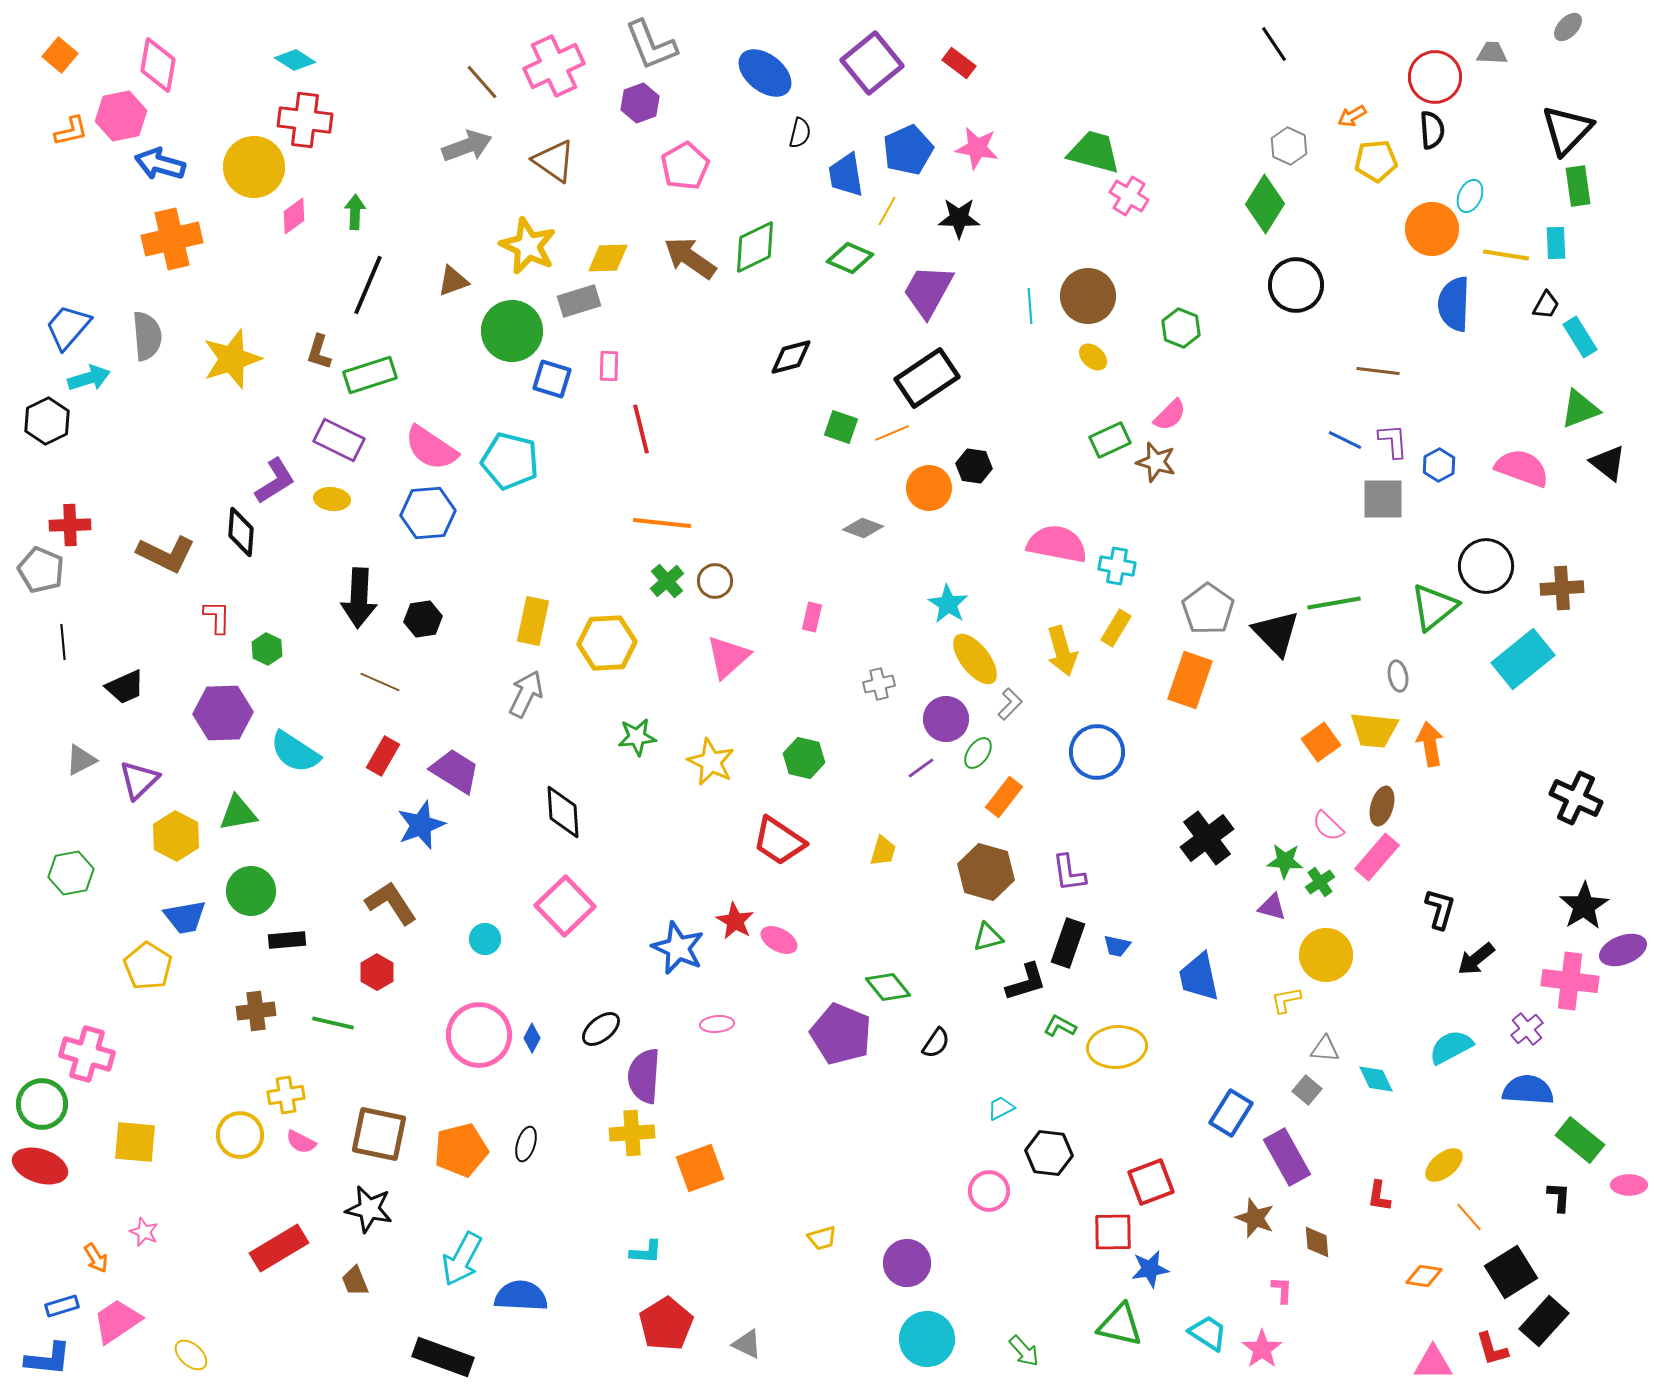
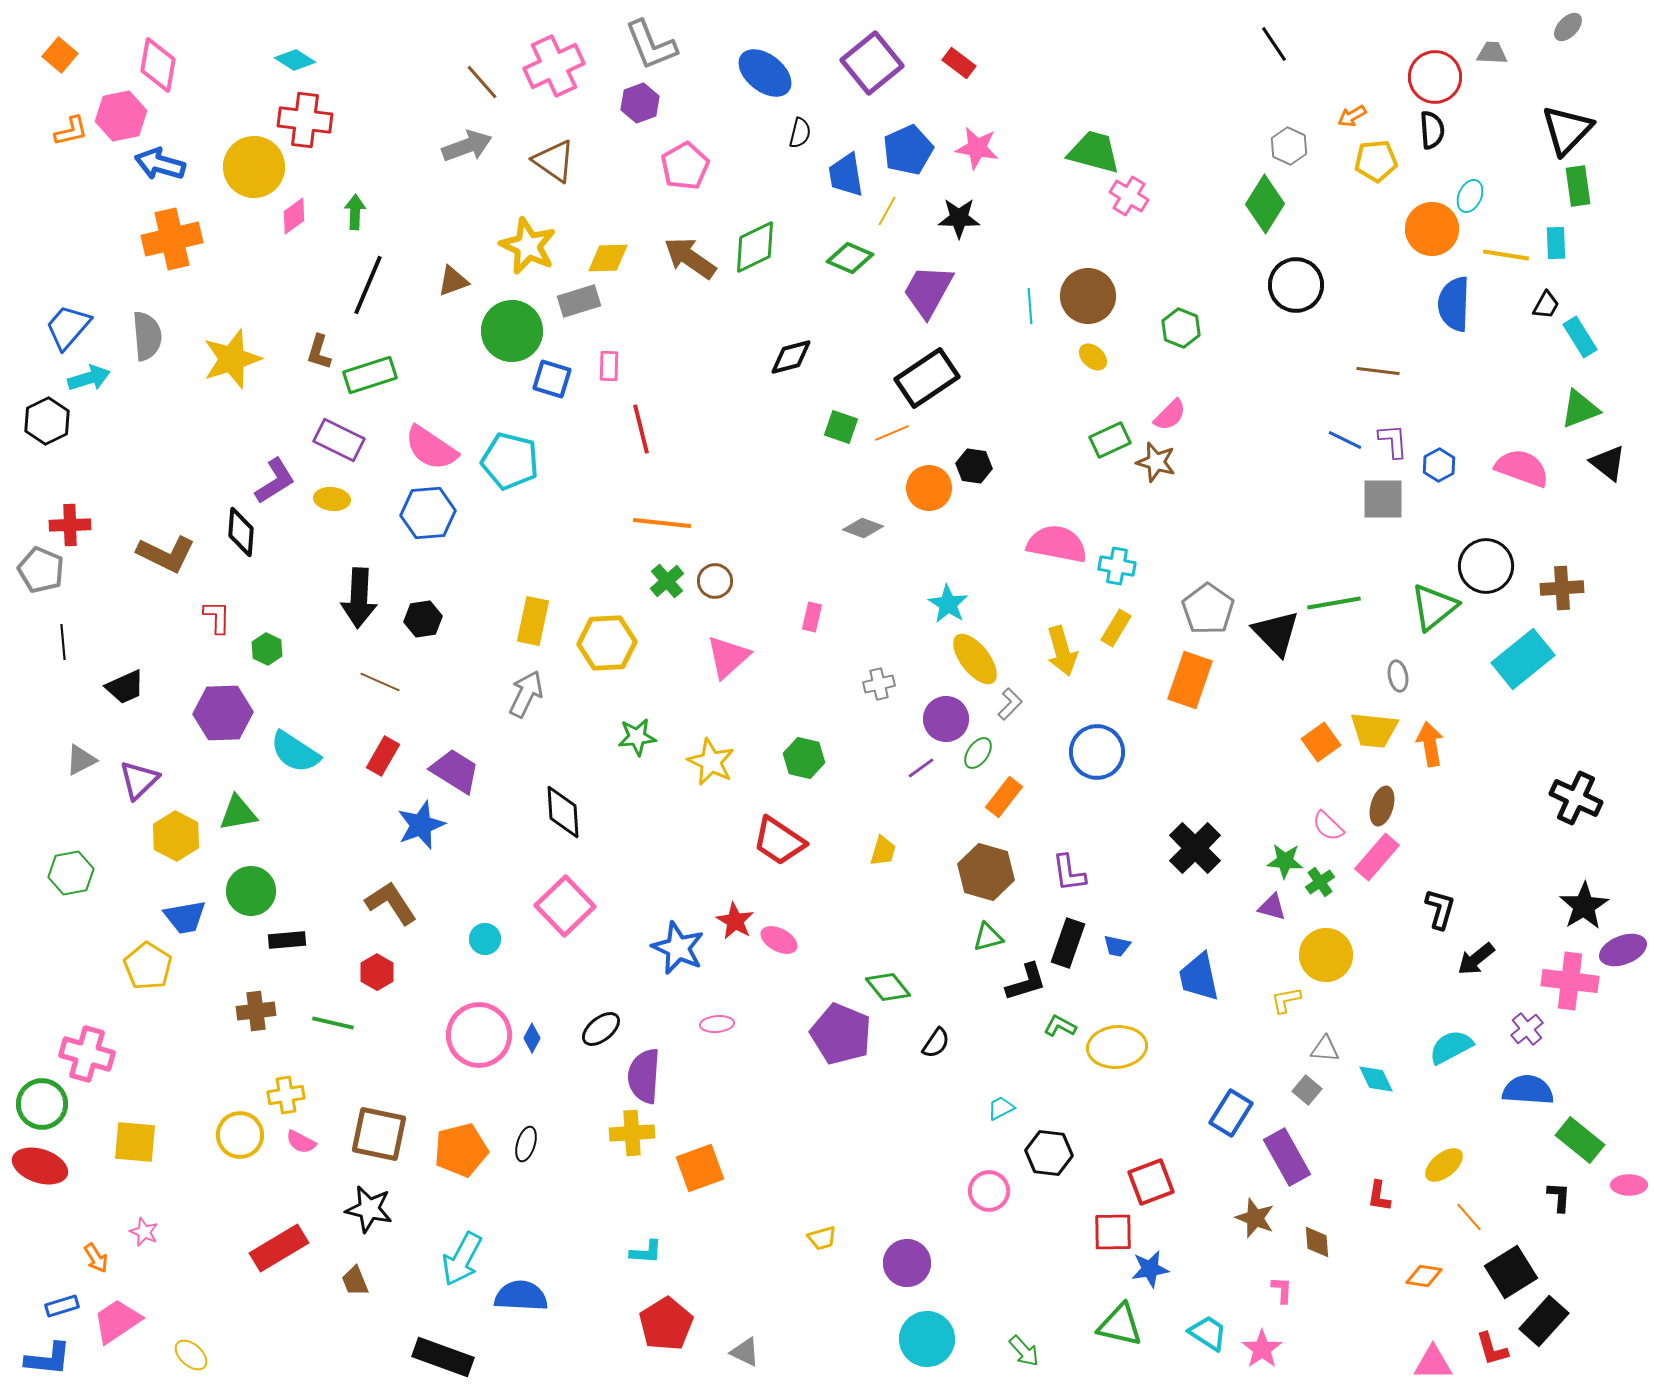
black cross at (1207, 838): moved 12 px left, 10 px down; rotated 8 degrees counterclockwise
gray triangle at (747, 1344): moved 2 px left, 8 px down
